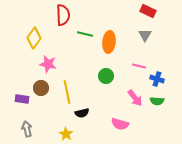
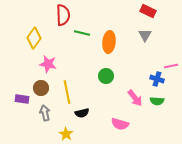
green line: moved 3 px left, 1 px up
pink line: moved 32 px right; rotated 24 degrees counterclockwise
gray arrow: moved 18 px right, 16 px up
